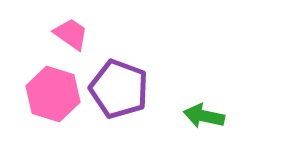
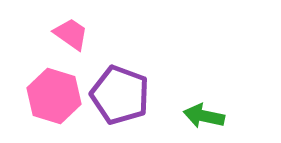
purple pentagon: moved 1 px right, 6 px down
pink hexagon: moved 1 px right, 2 px down
